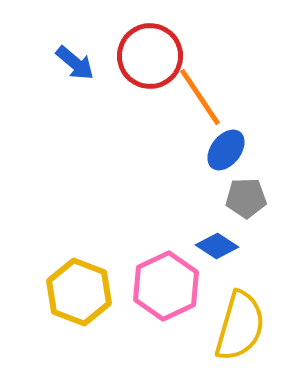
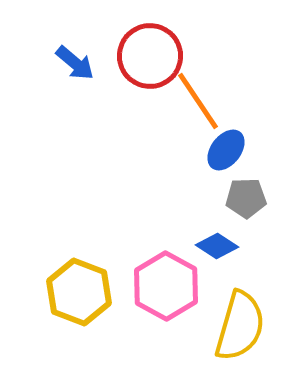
orange line: moved 2 px left, 4 px down
pink hexagon: rotated 6 degrees counterclockwise
